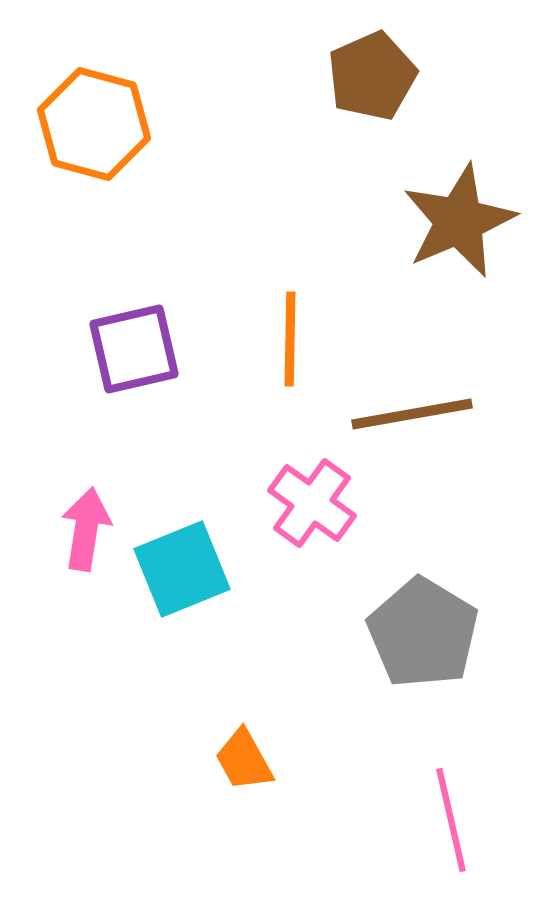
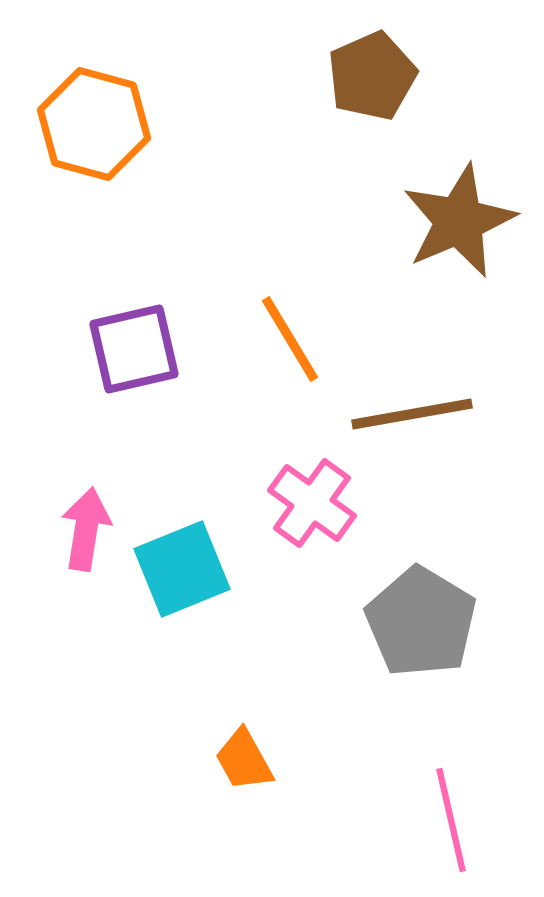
orange line: rotated 32 degrees counterclockwise
gray pentagon: moved 2 px left, 11 px up
